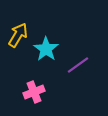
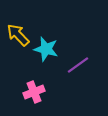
yellow arrow: rotated 75 degrees counterclockwise
cyan star: rotated 20 degrees counterclockwise
